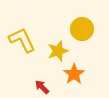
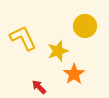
yellow circle: moved 3 px right, 3 px up
yellow L-shape: moved 1 px right, 2 px up
red arrow: moved 3 px left
